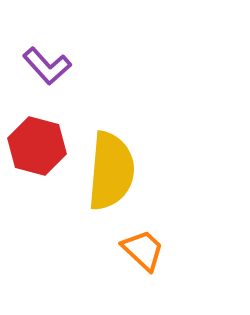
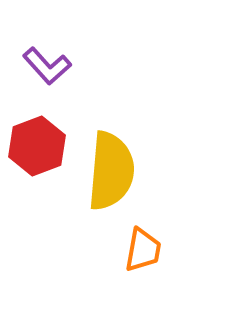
red hexagon: rotated 24 degrees clockwise
orange trapezoid: rotated 57 degrees clockwise
